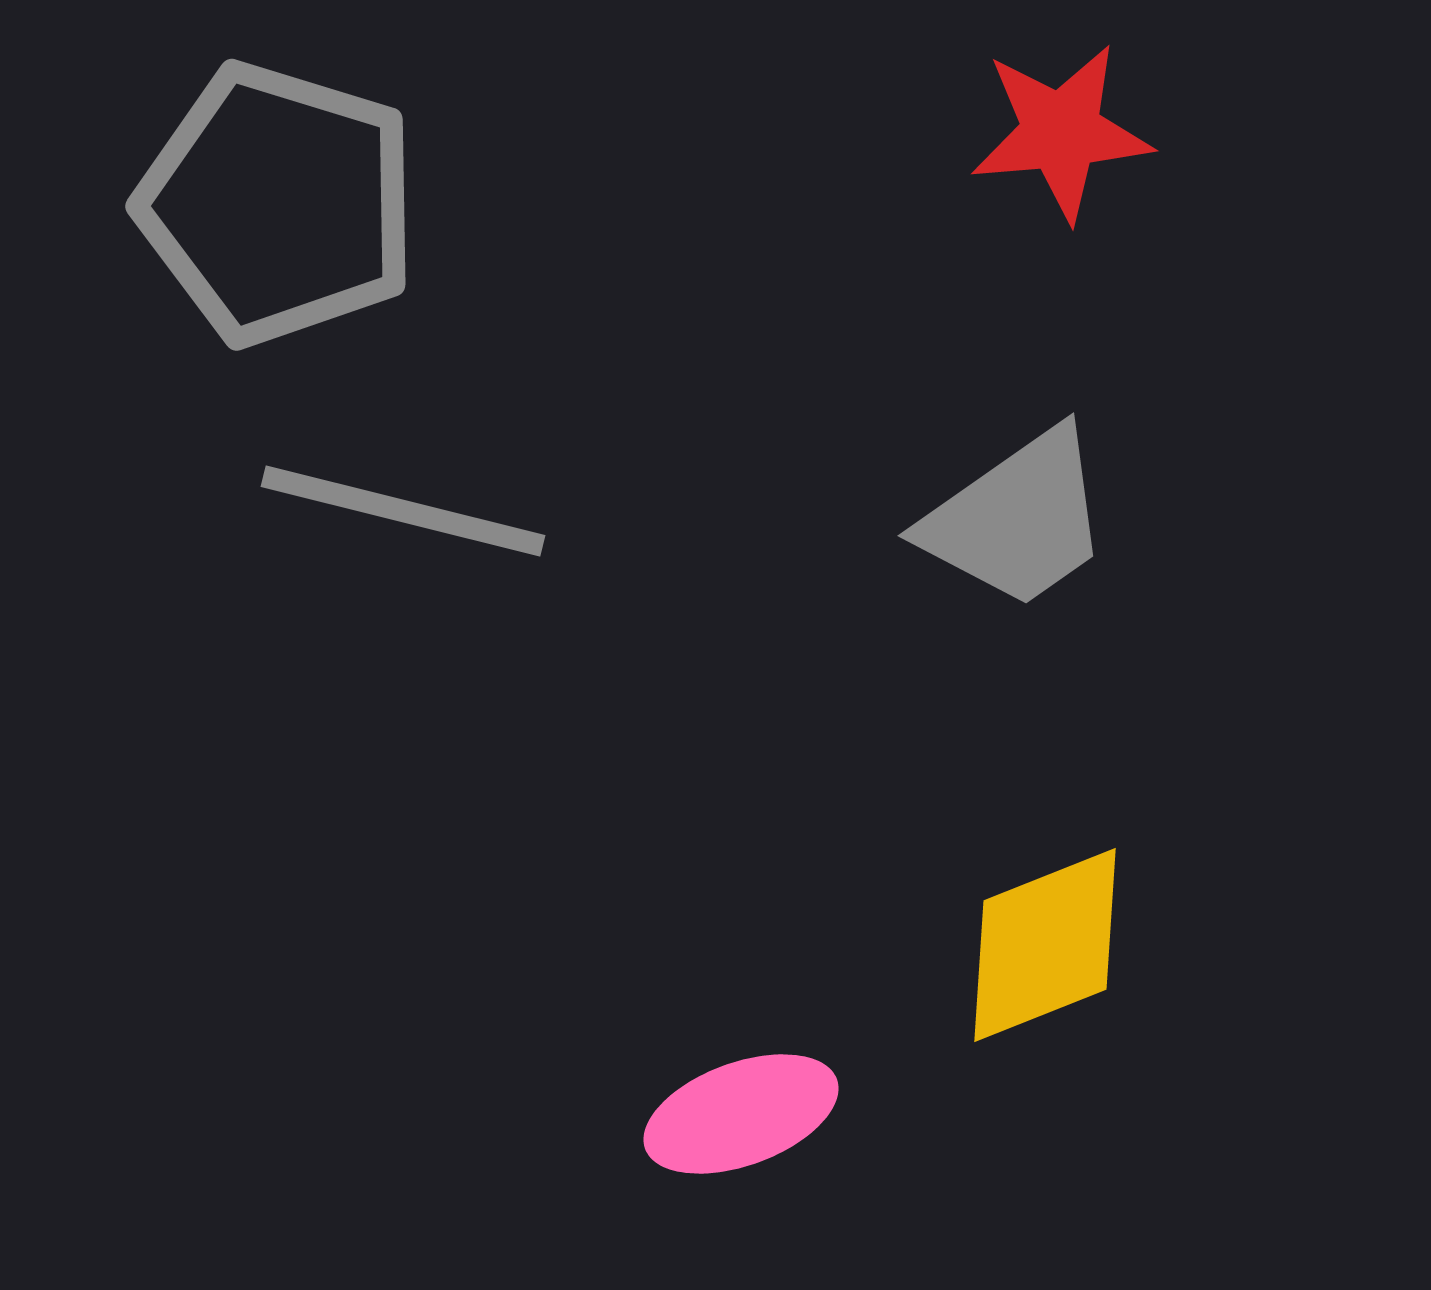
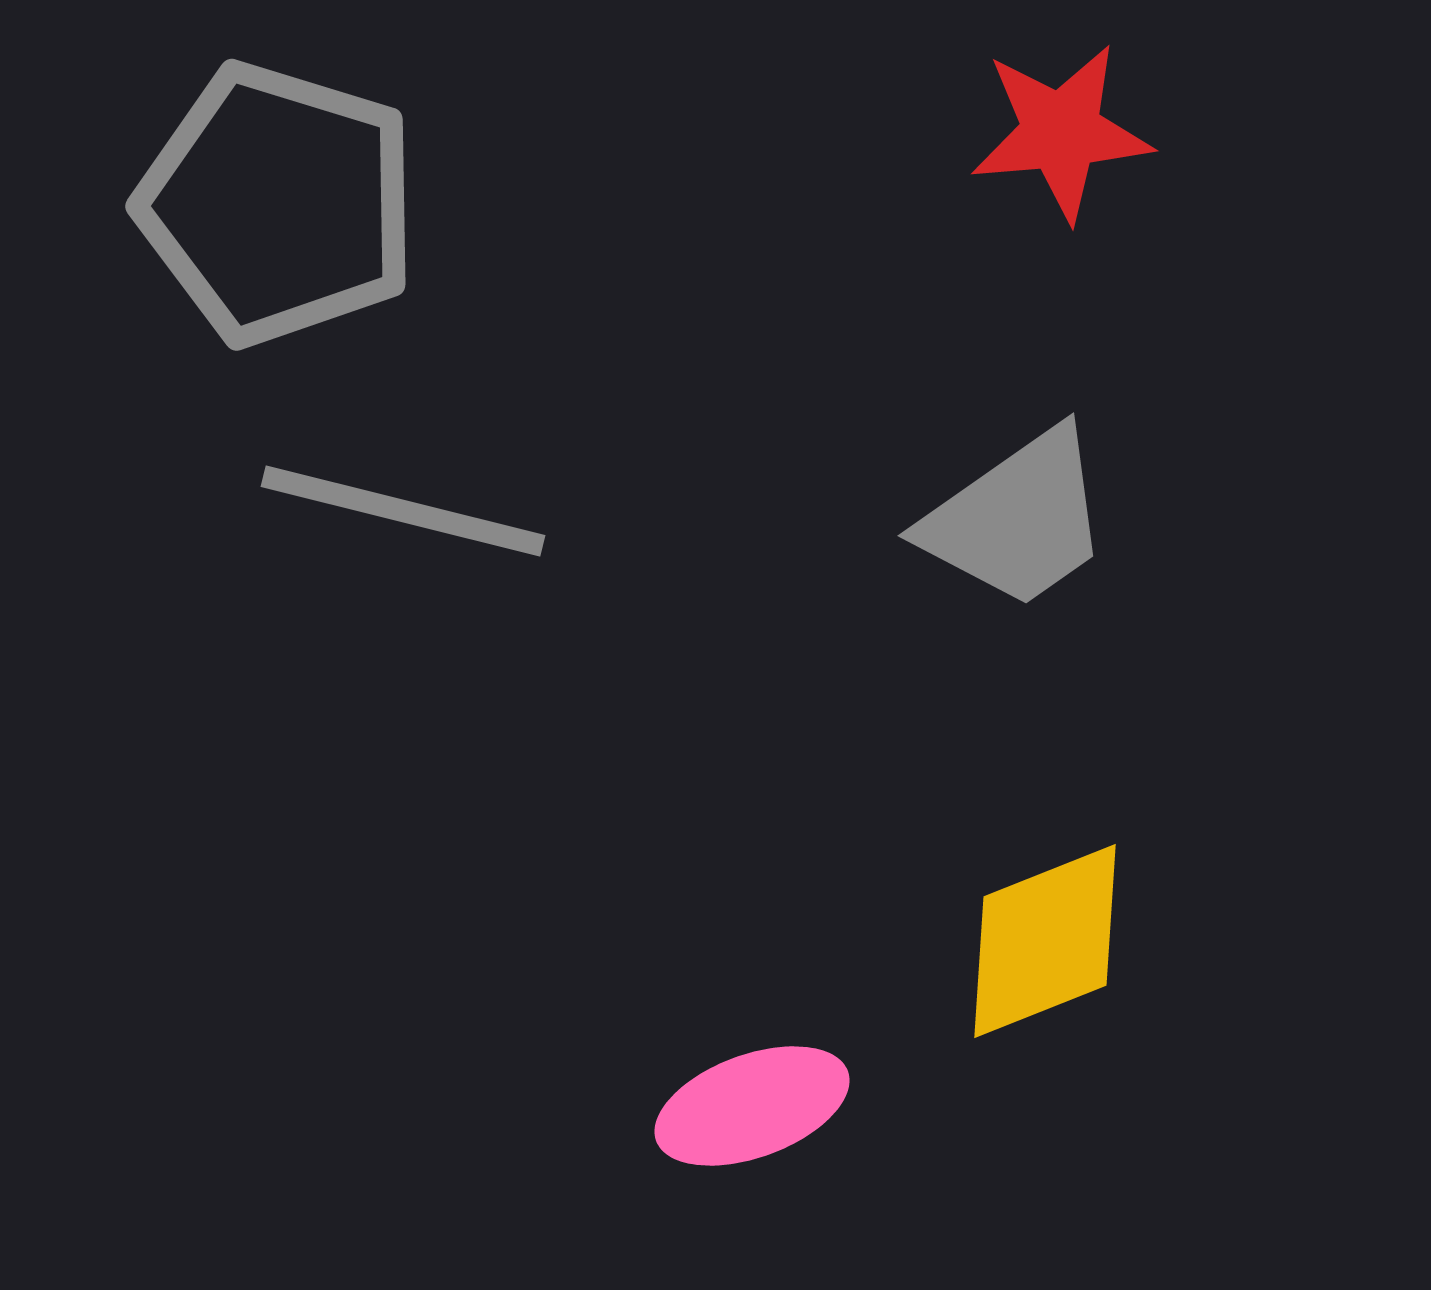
yellow diamond: moved 4 px up
pink ellipse: moved 11 px right, 8 px up
